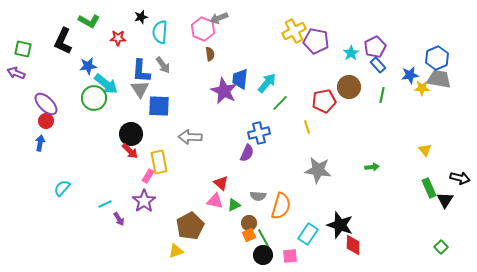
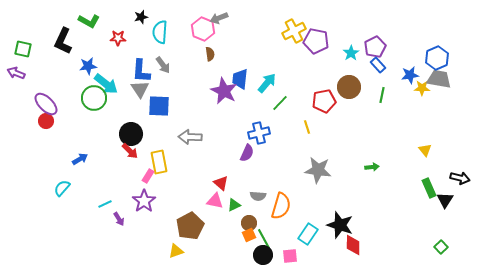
blue arrow at (40, 143): moved 40 px right, 16 px down; rotated 49 degrees clockwise
